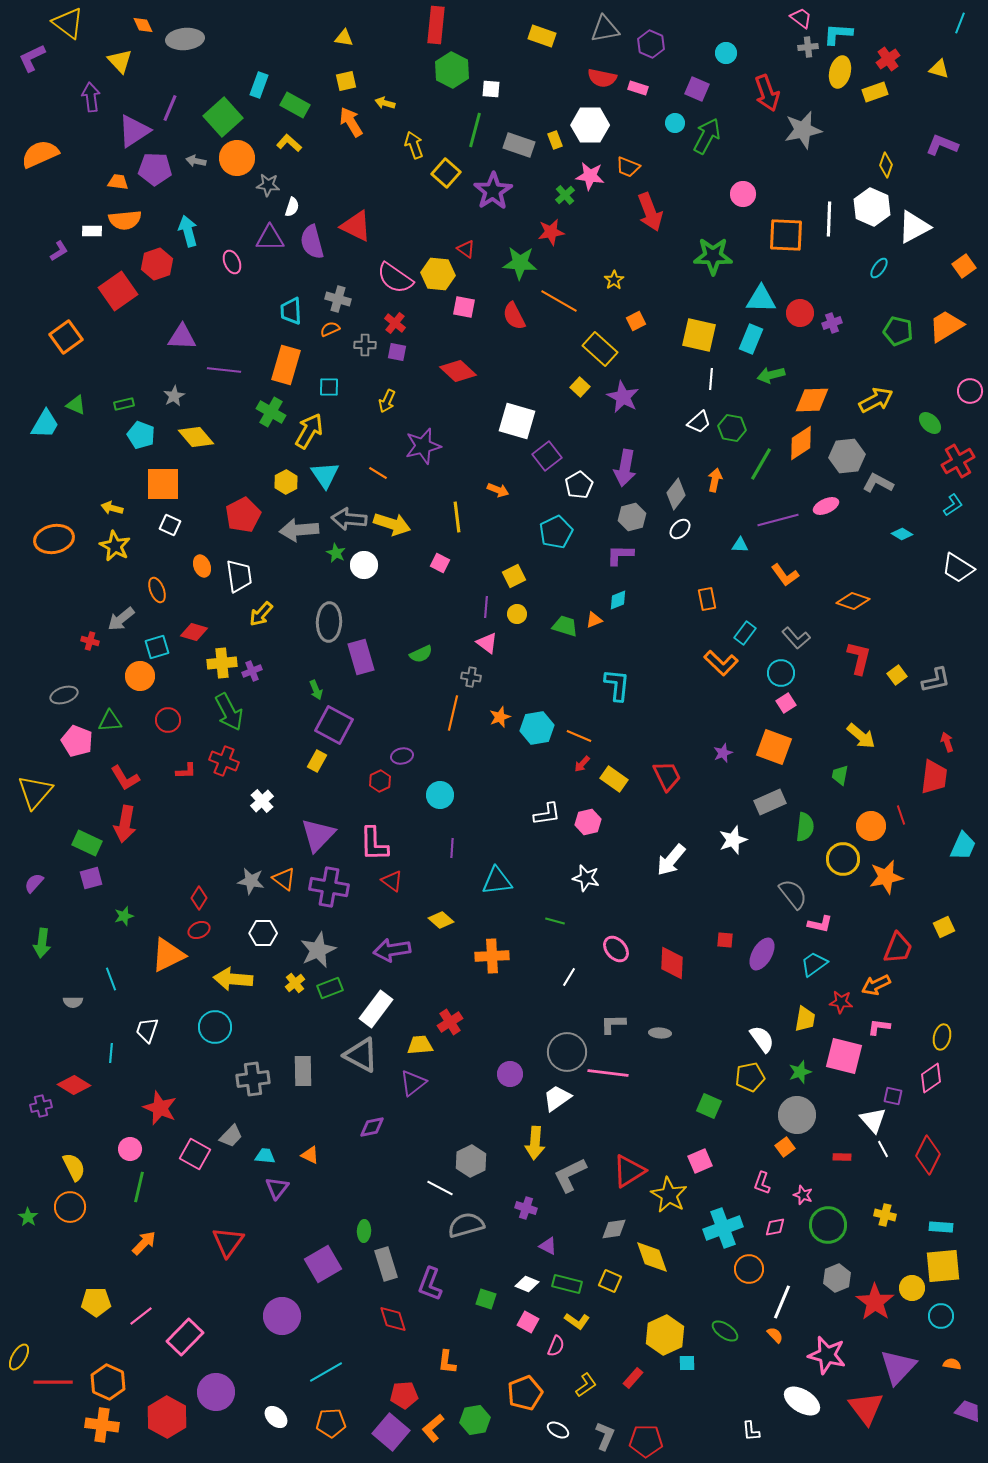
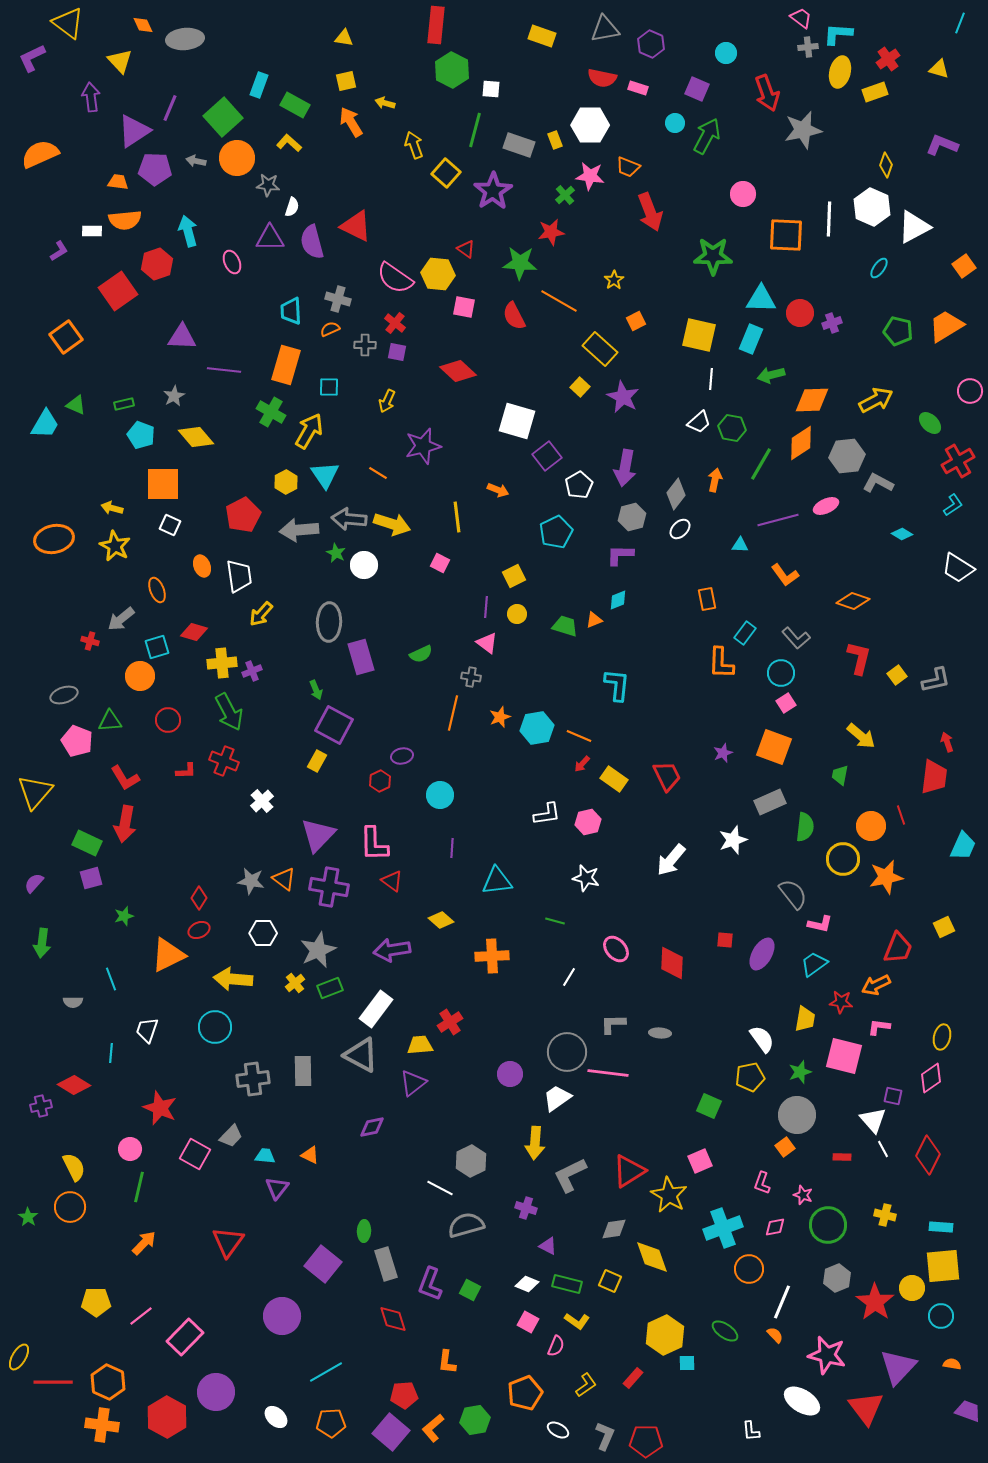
orange L-shape at (721, 663): rotated 48 degrees clockwise
purple square at (323, 1264): rotated 21 degrees counterclockwise
green square at (486, 1299): moved 16 px left, 9 px up; rotated 10 degrees clockwise
